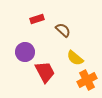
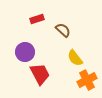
yellow semicircle: rotated 12 degrees clockwise
red trapezoid: moved 5 px left, 2 px down
